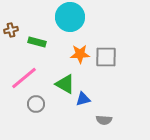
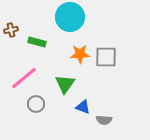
green triangle: rotated 35 degrees clockwise
blue triangle: moved 8 px down; rotated 35 degrees clockwise
